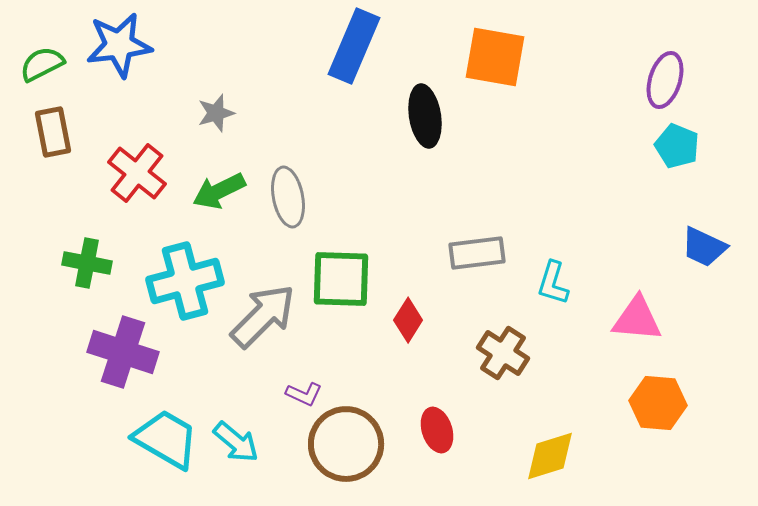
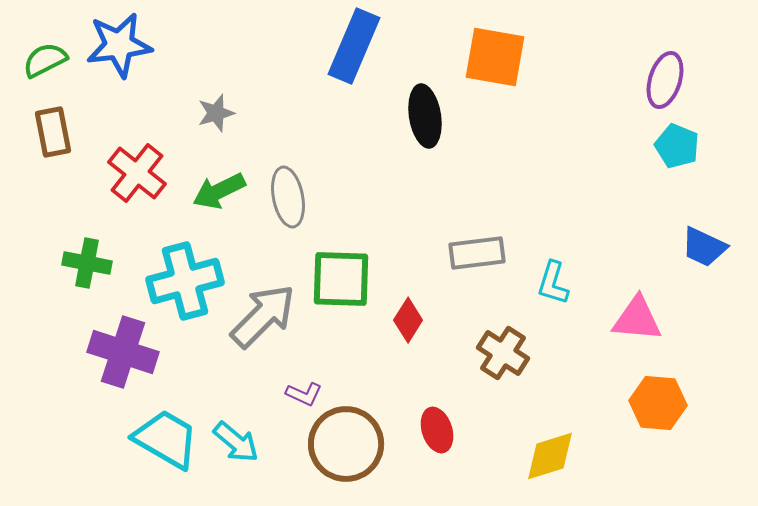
green semicircle: moved 3 px right, 4 px up
